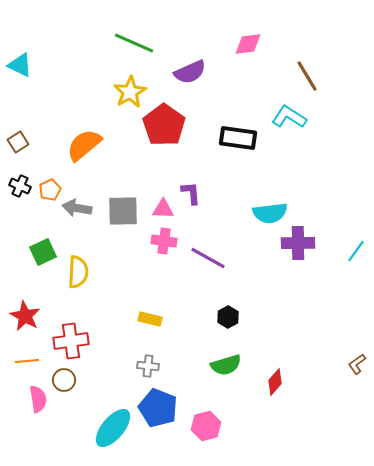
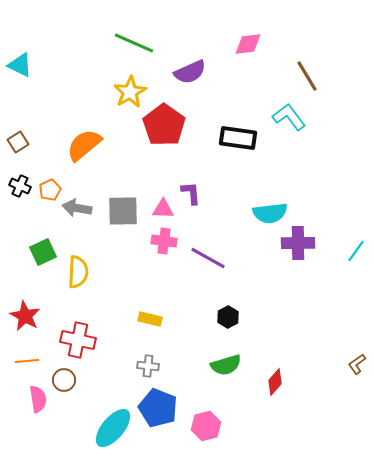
cyan L-shape: rotated 20 degrees clockwise
red cross: moved 7 px right, 1 px up; rotated 20 degrees clockwise
